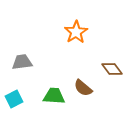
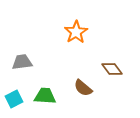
green trapezoid: moved 9 px left
